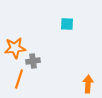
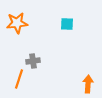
orange star: moved 2 px right, 25 px up
